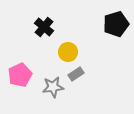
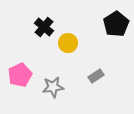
black pentagon: rotated 15 degrees counterclockwise
yellow circle: moved 9 px up
gray rectangle: moved 20 px right, 2 px down
